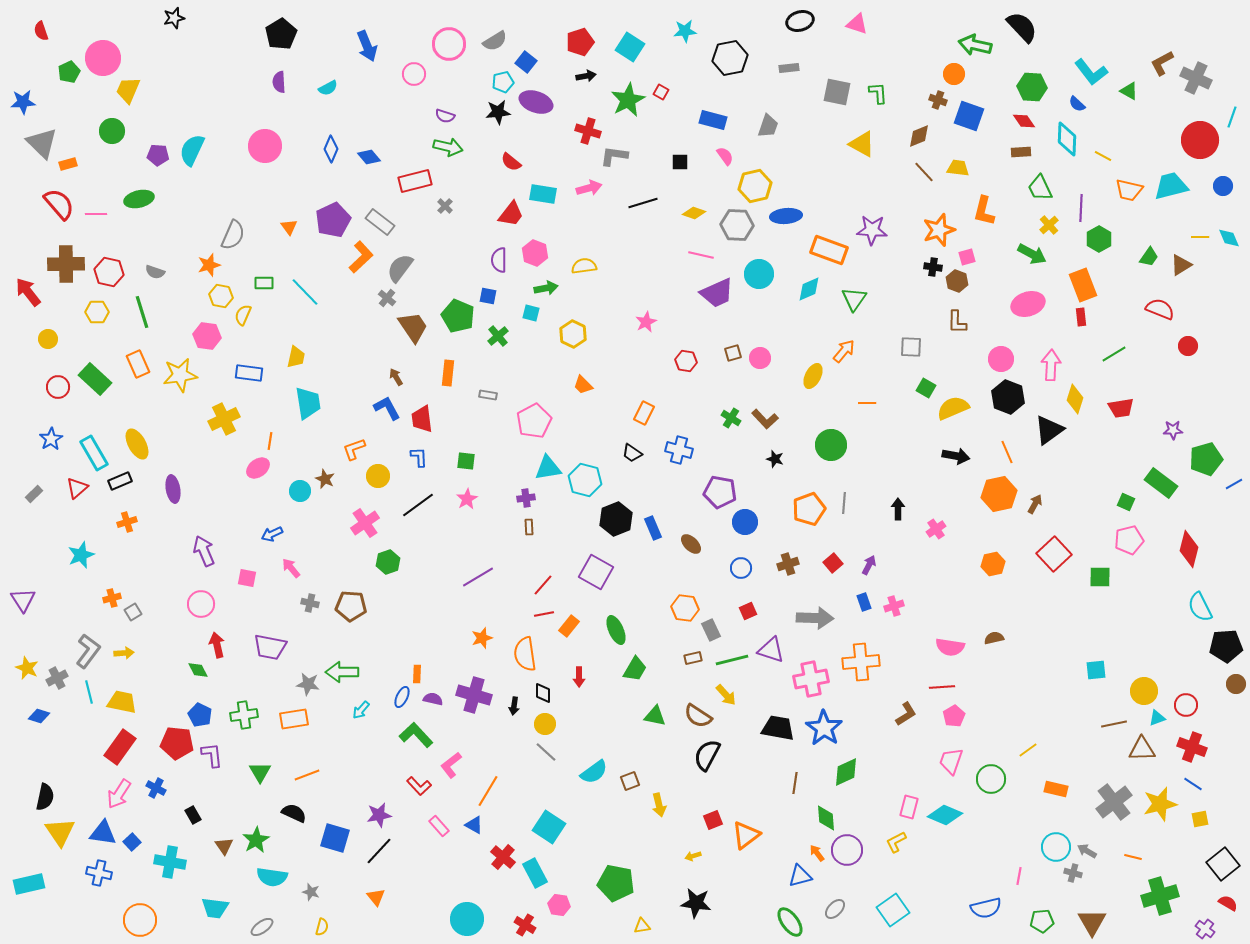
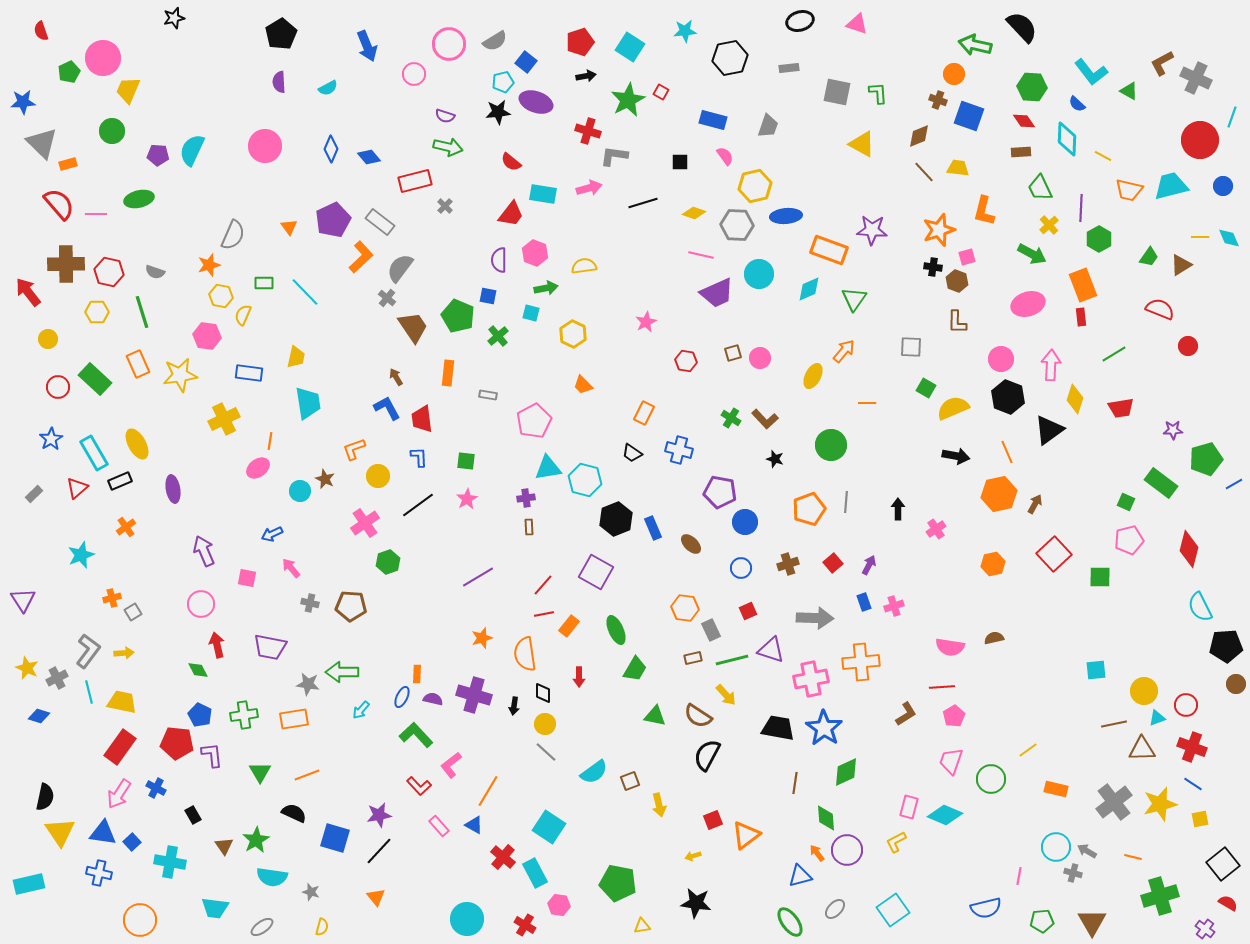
gray line at (844, 503): moved 2 px right, 1 px up
orange cross at (127, 522): moved 1 px left, 5 px down; rotated 18 degrees counterclockwise
green pentagon at (616, 883): moved 2 px right
